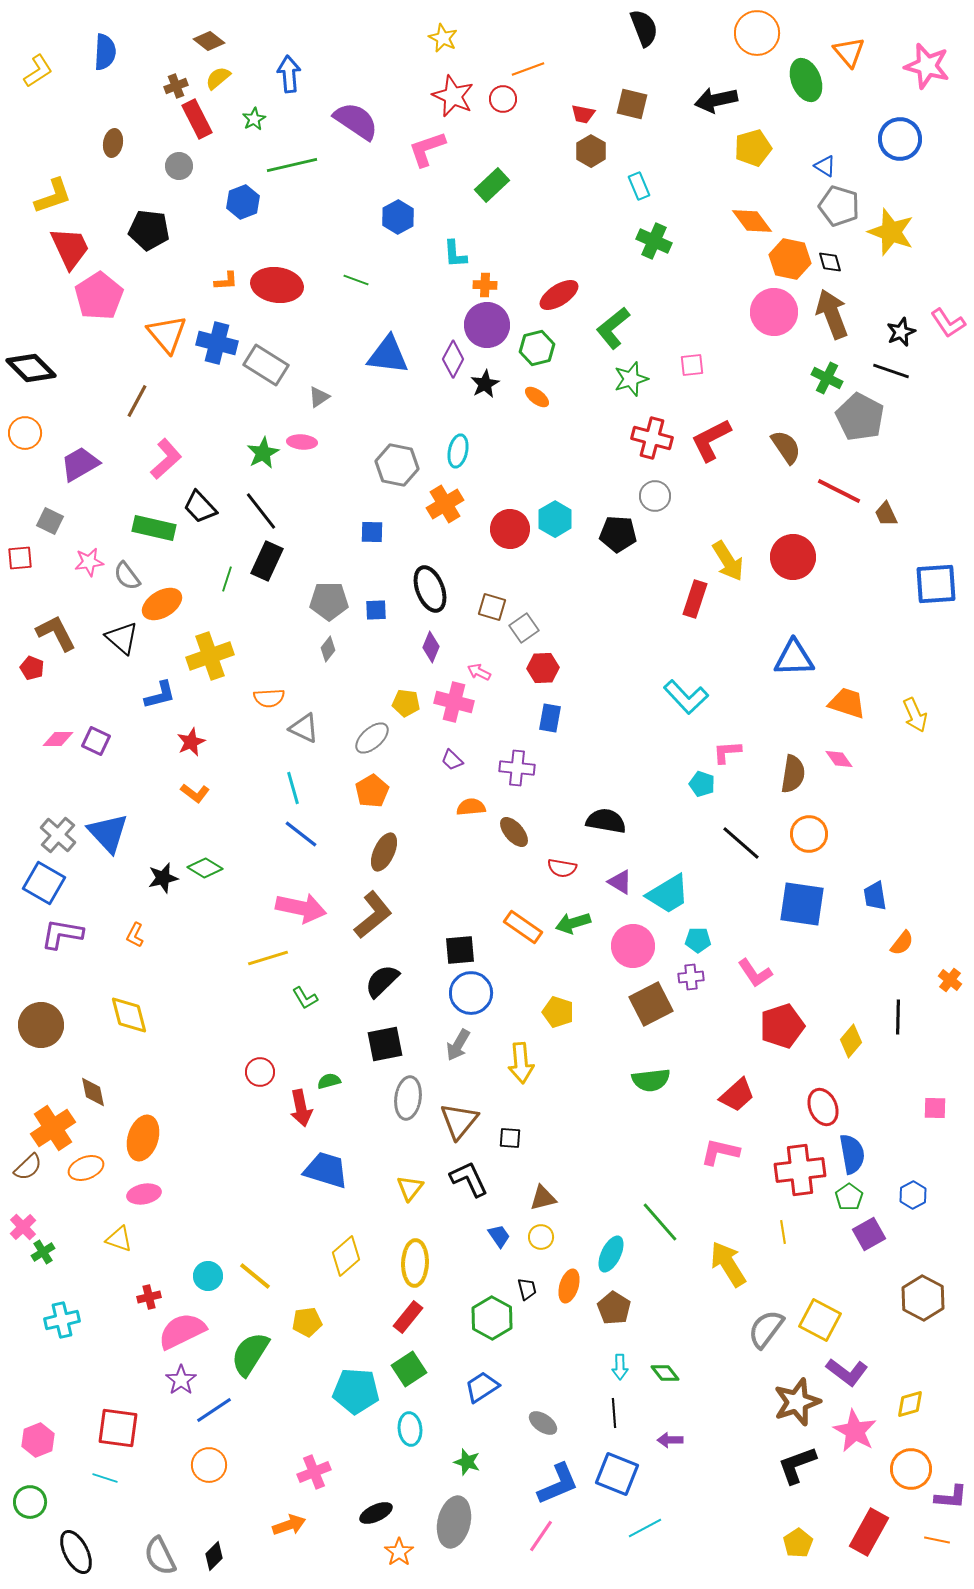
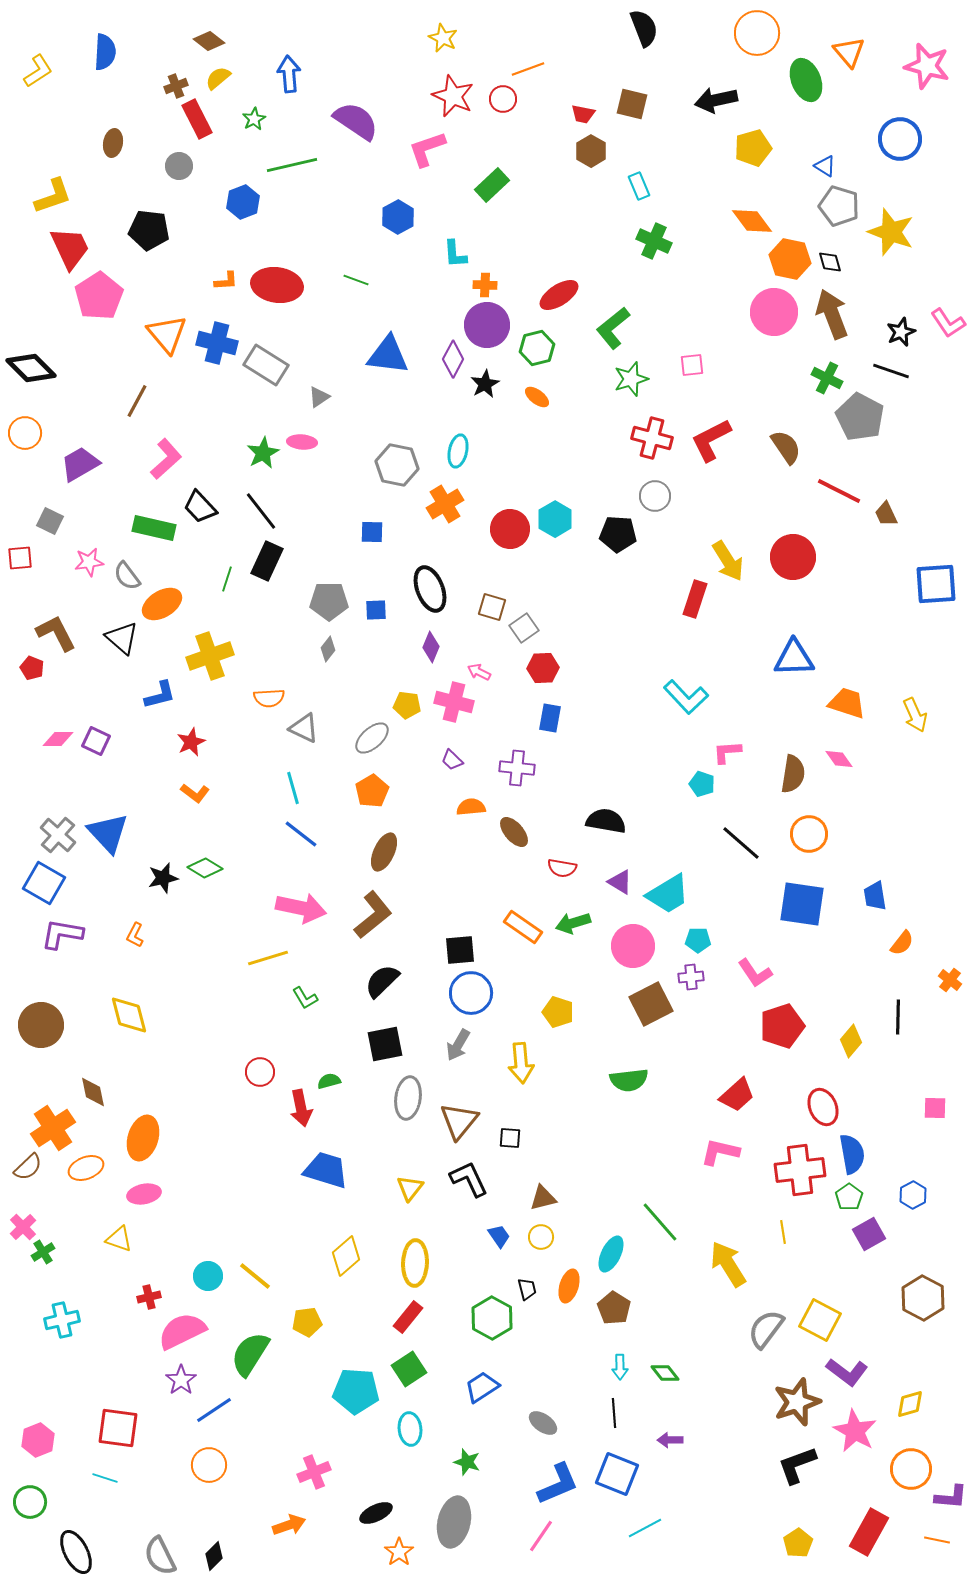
yellow pentagon at (406, 703): moved 1 px right, 2 px down
green semicircle at (651, 1080): moved 22 px left
